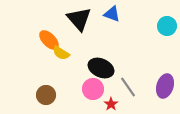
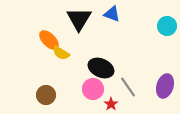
black triangle: rotated 12 degrees clockwise
